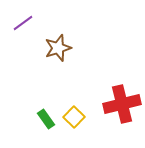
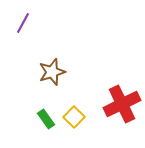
purple line: rotated 25 degrees counterclockwise
brown star: moved 6 px left, 24 px down
red cross: rotated 12 degrees counterclockwise
